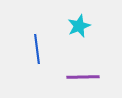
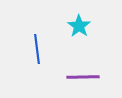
cyan star: rotated 15 degrees counterclockwise
